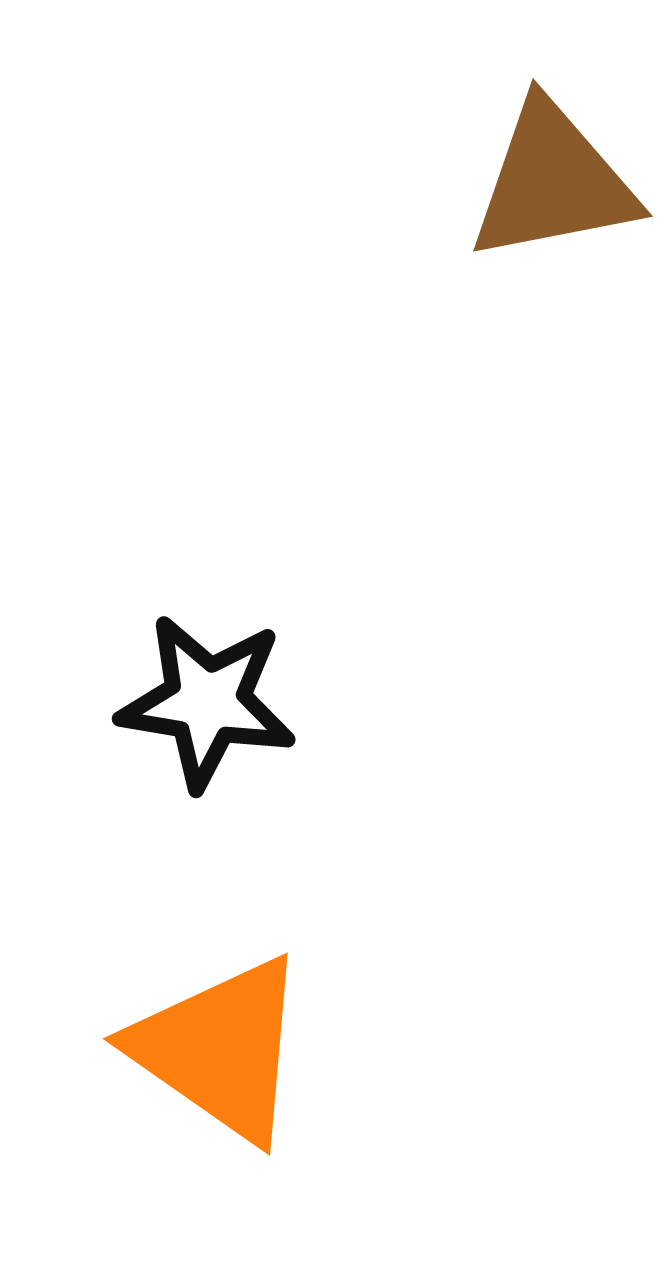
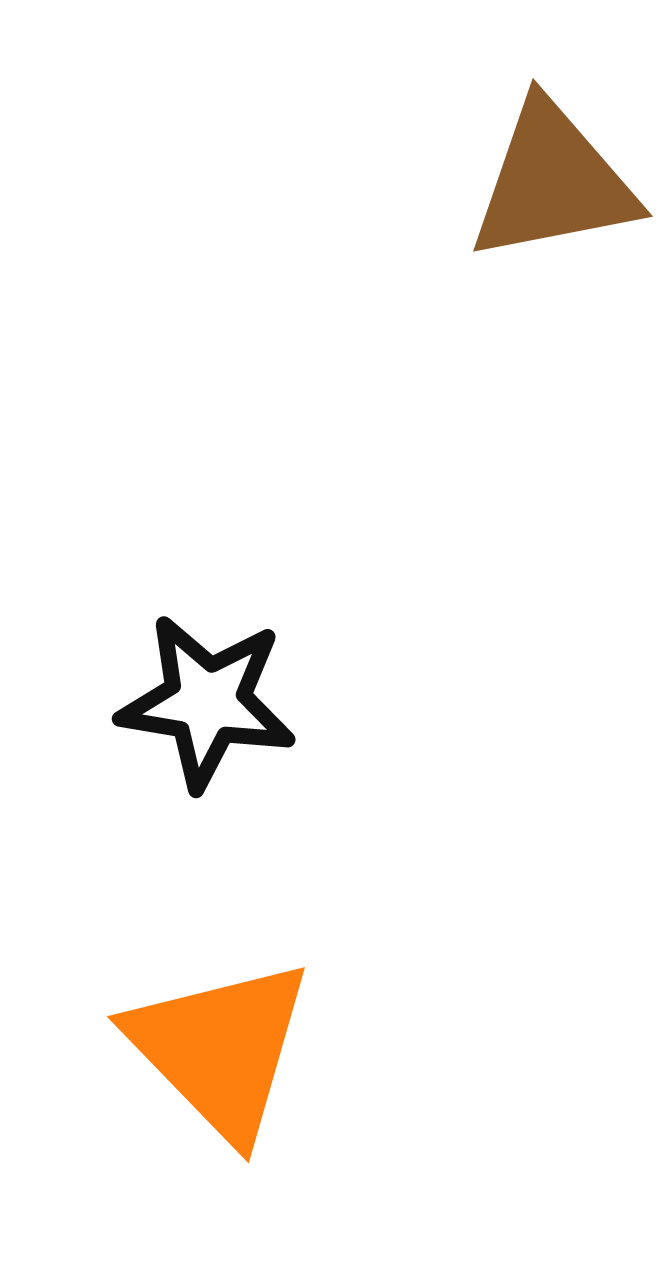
orange triangle: rotated 11 degrees clockwise
